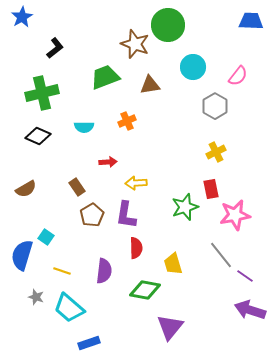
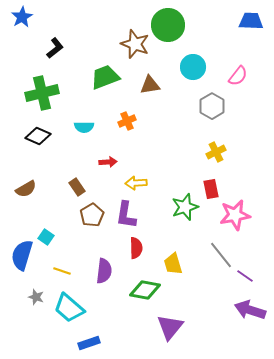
gray hexagon: moved 3 px left
